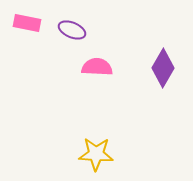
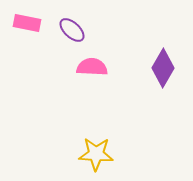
purple ellipse: rotated 20 degrees clockwise
pink semicircle: moved 5 px left
